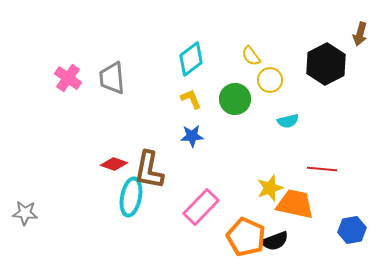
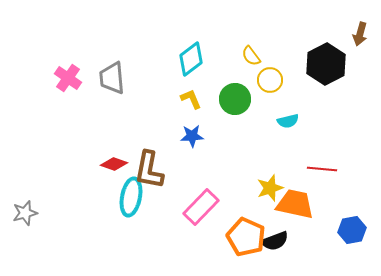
gray star: rotated 20 degrees counterclockwise
